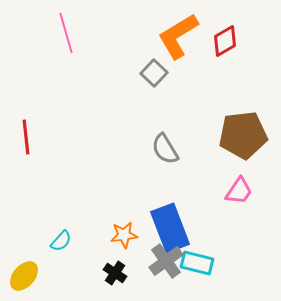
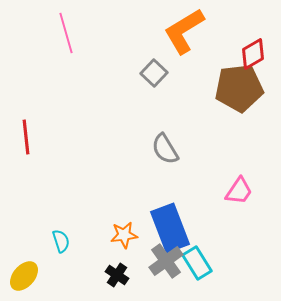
orange L-shape: moved 6 px right, 5 px up
red diamond: moved 28 px right, 13 px down
brown pentagon: moved 4 px left, 47 px up
cyan semicircle: rotated 60 degrees counterclockwise
cyan rectangle: rotated 44 degrees clockwise
black cross: moved 2 px right, 2 px down
